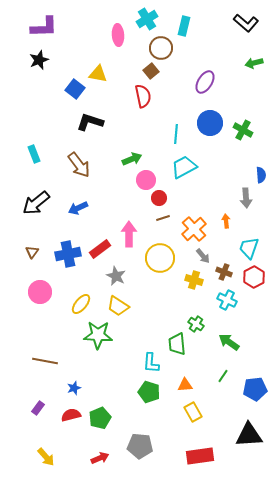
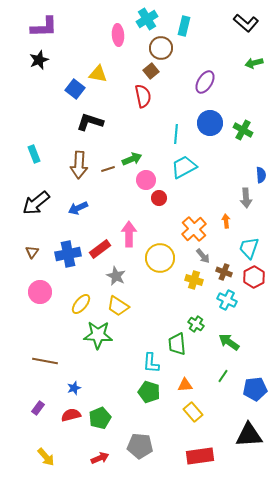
brown arrow at (79, 165): rotated 40 degrees clockwise
brown line at (163, 218): moved 55 px left, 49 px up
yellow rectangle at (193, 412): rotated 12 degrees counterclockwise
